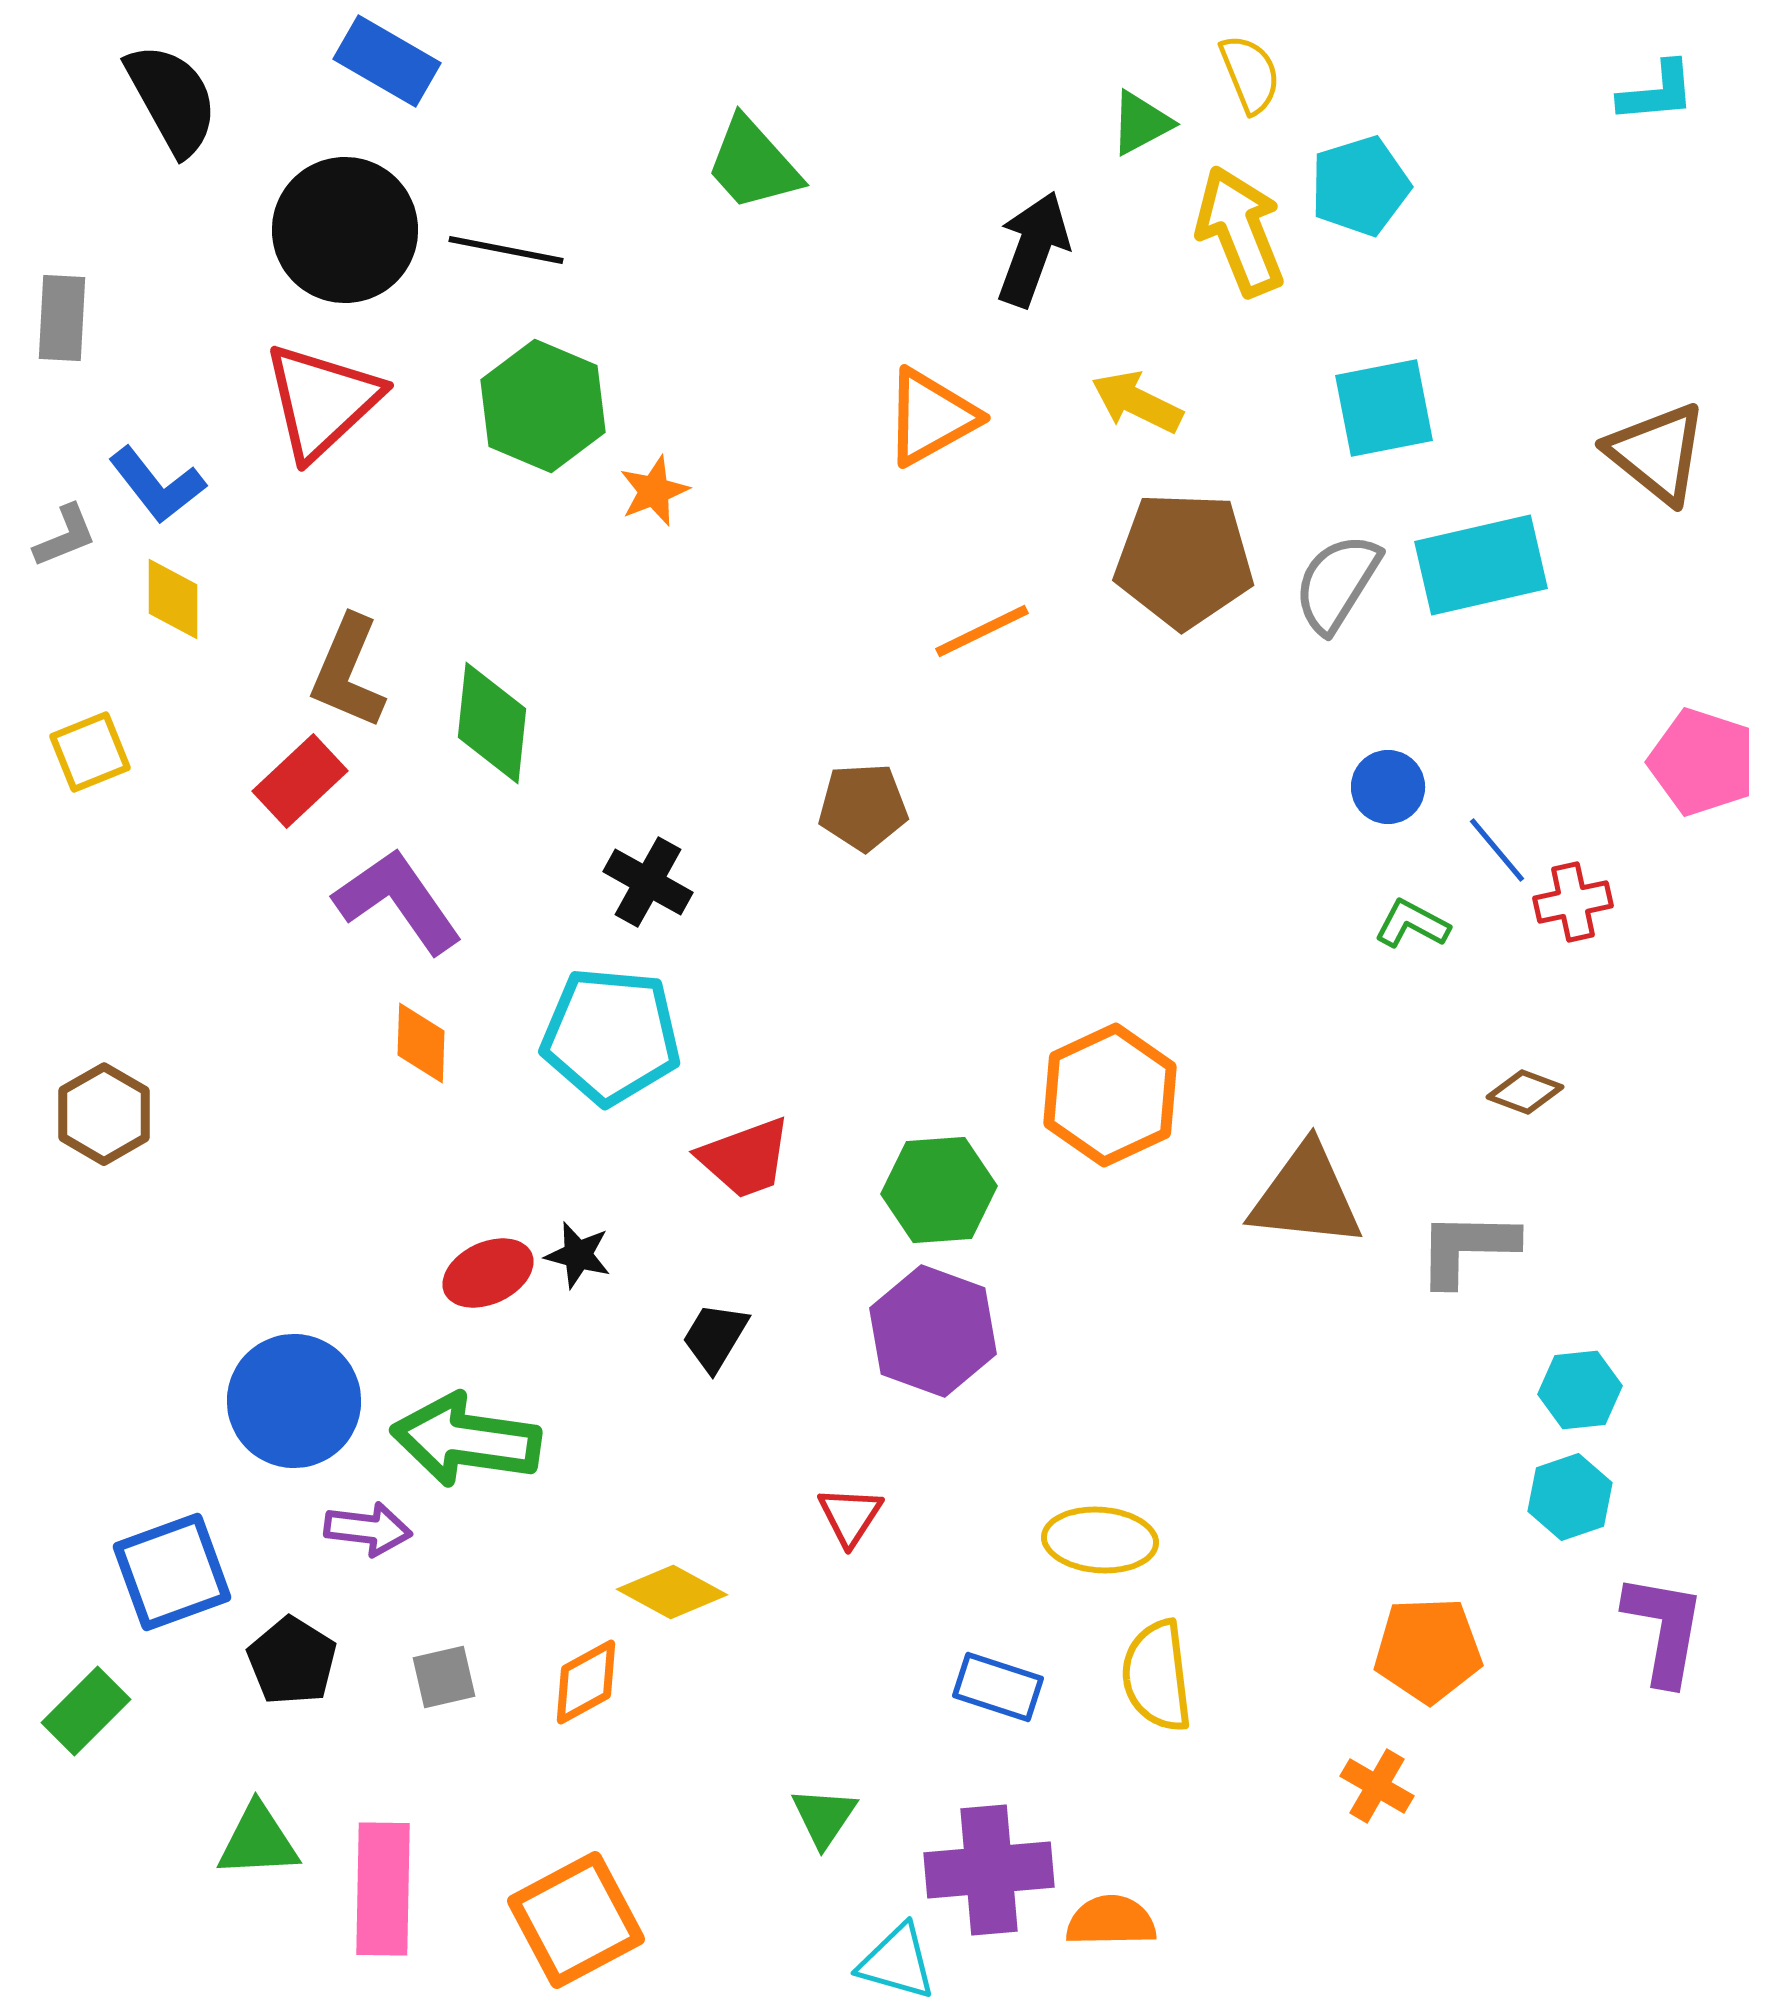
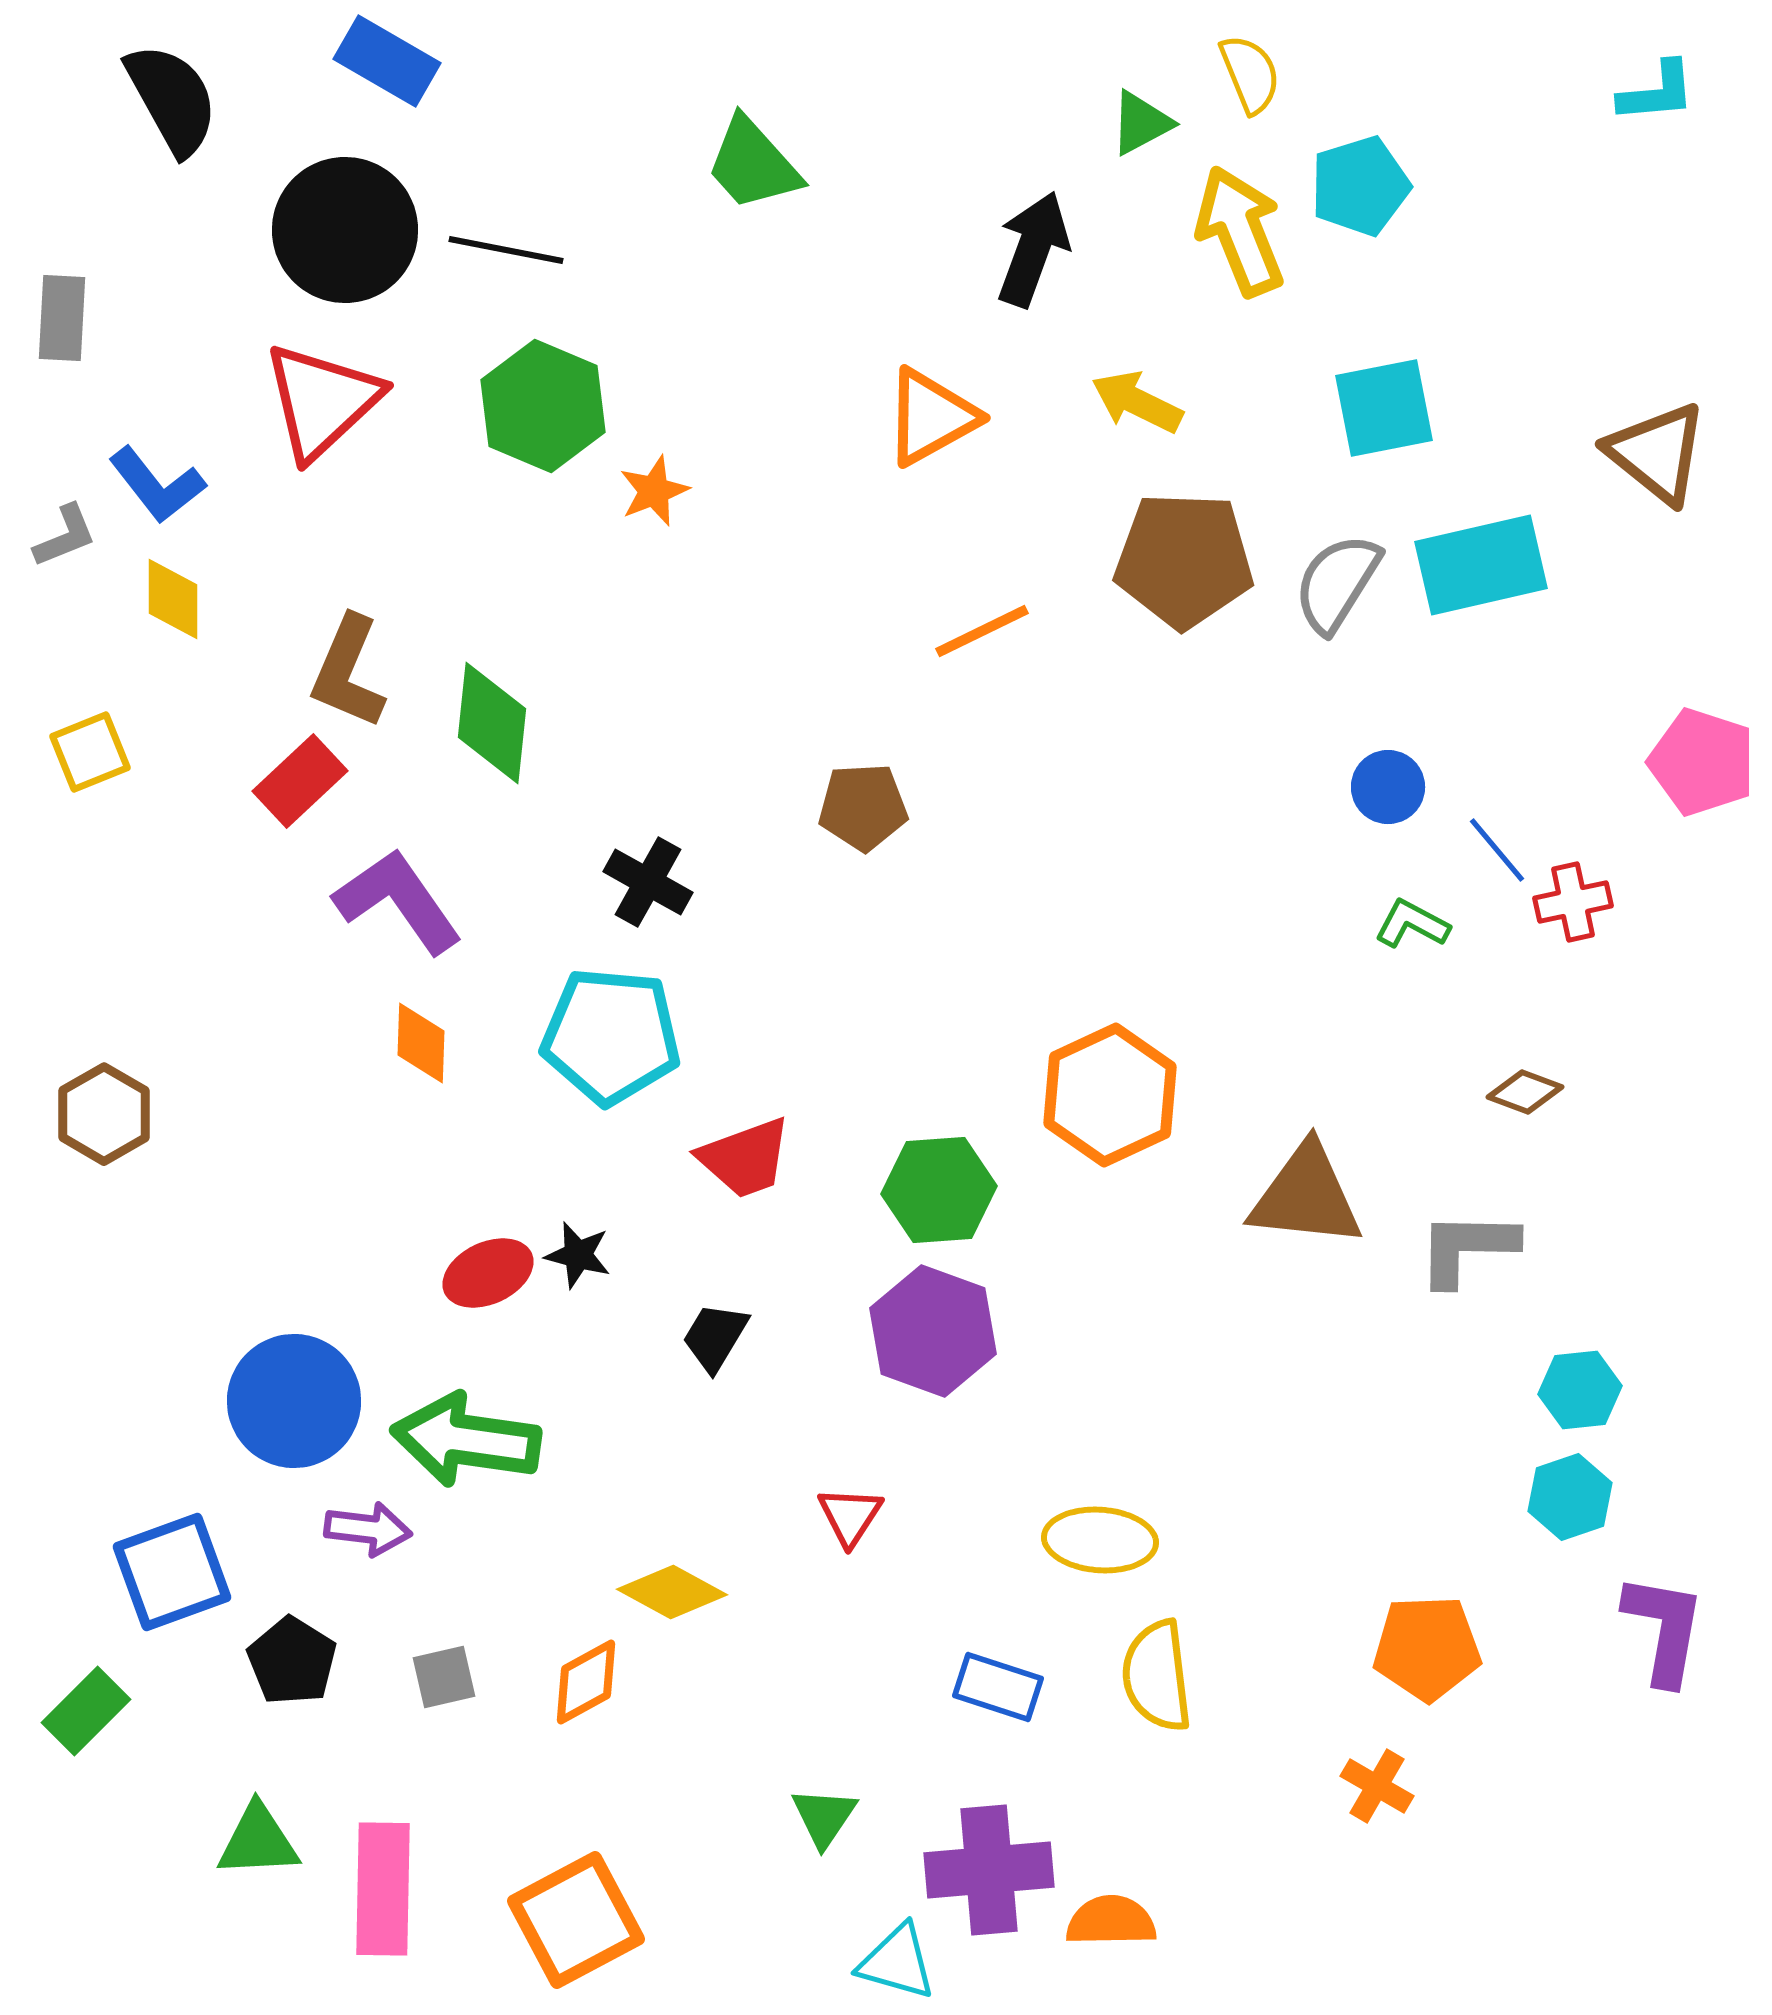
orange pentagon at (1428, 1650): moved 1 px left, 2 px up
